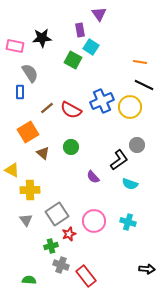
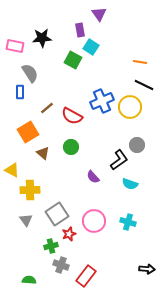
red semicircle: moved 1 px right, 6 px down
red rectangle: rotated 75 degrees clockwise
